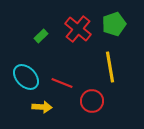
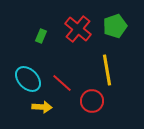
green pentagon: moved 1 px right, 2 px down
green rectangle: rotated 24 degrees counterclockwise
yellow line: moved 3 px left, 3 px down
cyan ellipse: moved 2 px right, 2 px down
red line: rotated 20 degrees clockwise
